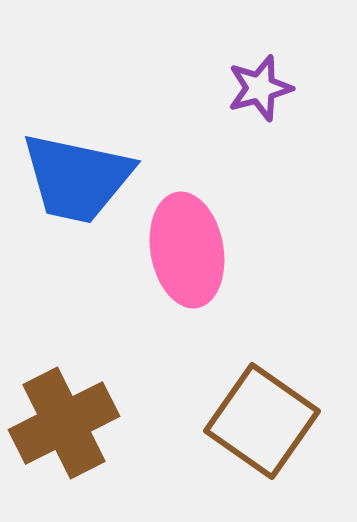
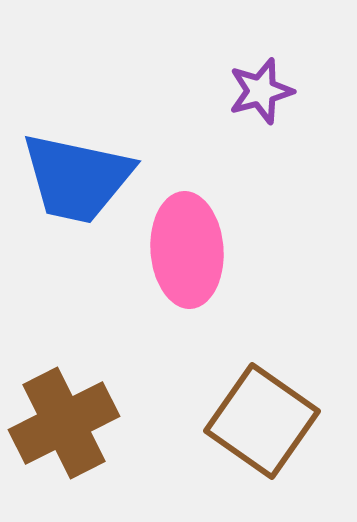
purple star: moved 1 px right, 3 px down
pink ellipse: rotated 6 degrees clockwise
